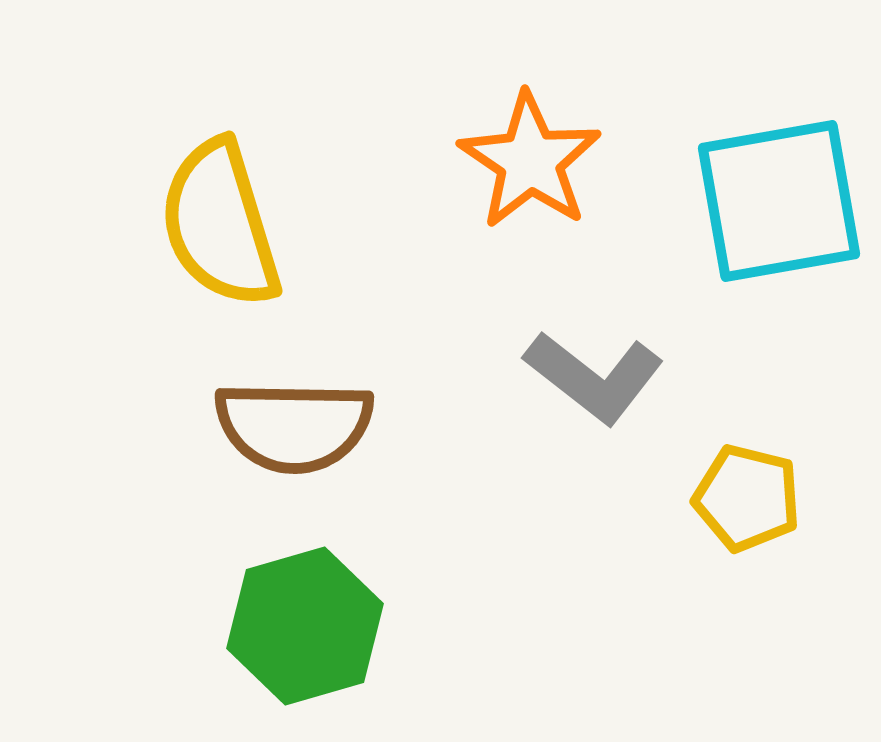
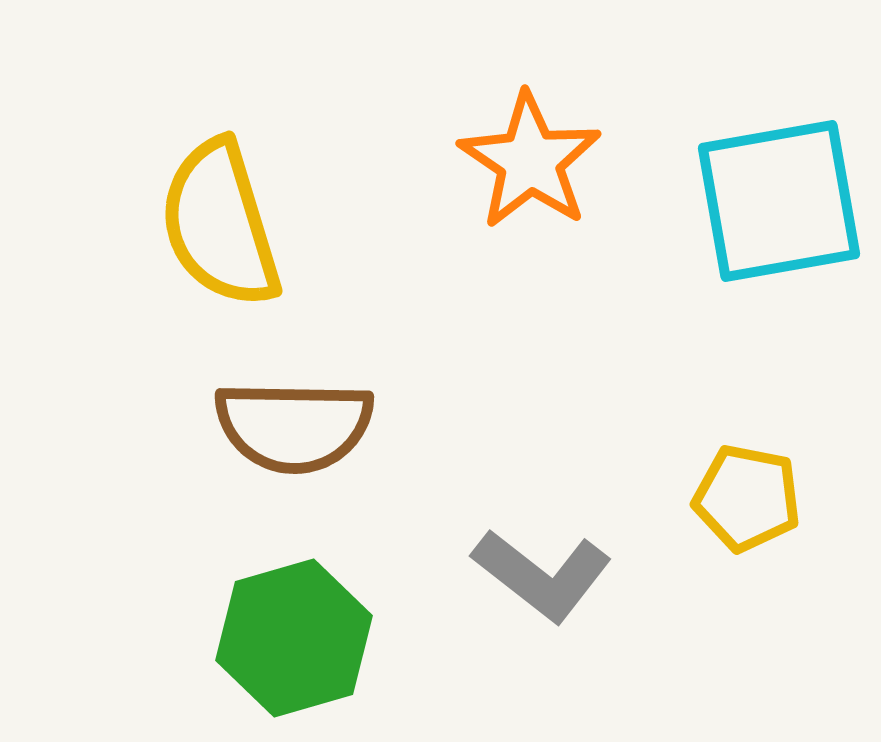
gray L-shape: moved 52 px left, 198 px down
yellow pentagon: rotated 3 degrees counterclockwise
green hexagon: moved 11 px left, 12 px down
